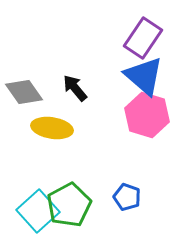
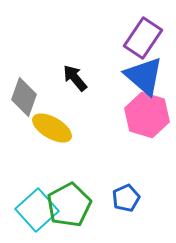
black arrow: moved 10 px up
gray diamond: moved 5 px down; rotated 54 degrees clockwise
yellow ellipse: rotated 21 degrees clockwise
blue pentagon: moved 1 px left, 1 px down; rotated 28 degrees clockwise
cyan square: moved 1 px left, 1 px up
